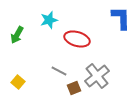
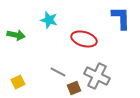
cyan star: rotated 30 degrees clockwise
green arrow: moved 1 px left; rotated 108 degrees counterclockwise
red ellipse: moved 7 px right
gray line: moved 1 px left, 1 px down
gray cross: rotated 25 degrees counterclockwise
yellow square: rotated 24 degrees clockwise
